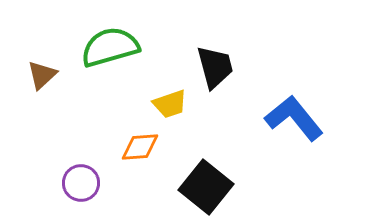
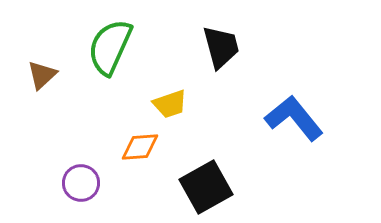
green semicircle: rotated 50 degrees counterclockwise
black trapezoid: moved 6 px right, 20 px up
black square: rotated 22 degrees clockwise
